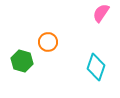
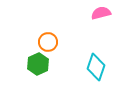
pink semicircle: rotated 42 degrees clockwise
green hexagon: moved 16 px right, 3 px down; rotated 20 degrees clockwise
